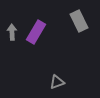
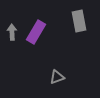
gray rectangle: rotated 15 degrees clockwise
gray triangle: moved 5 px up
